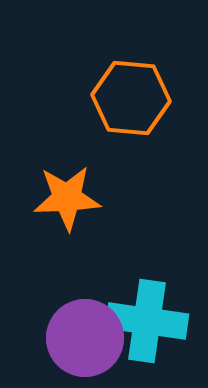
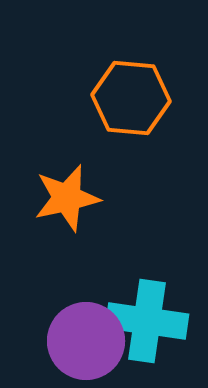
orange star: rotated 10 degrees counterclockwise
purple circle: moved 1 px right, 3 px down
